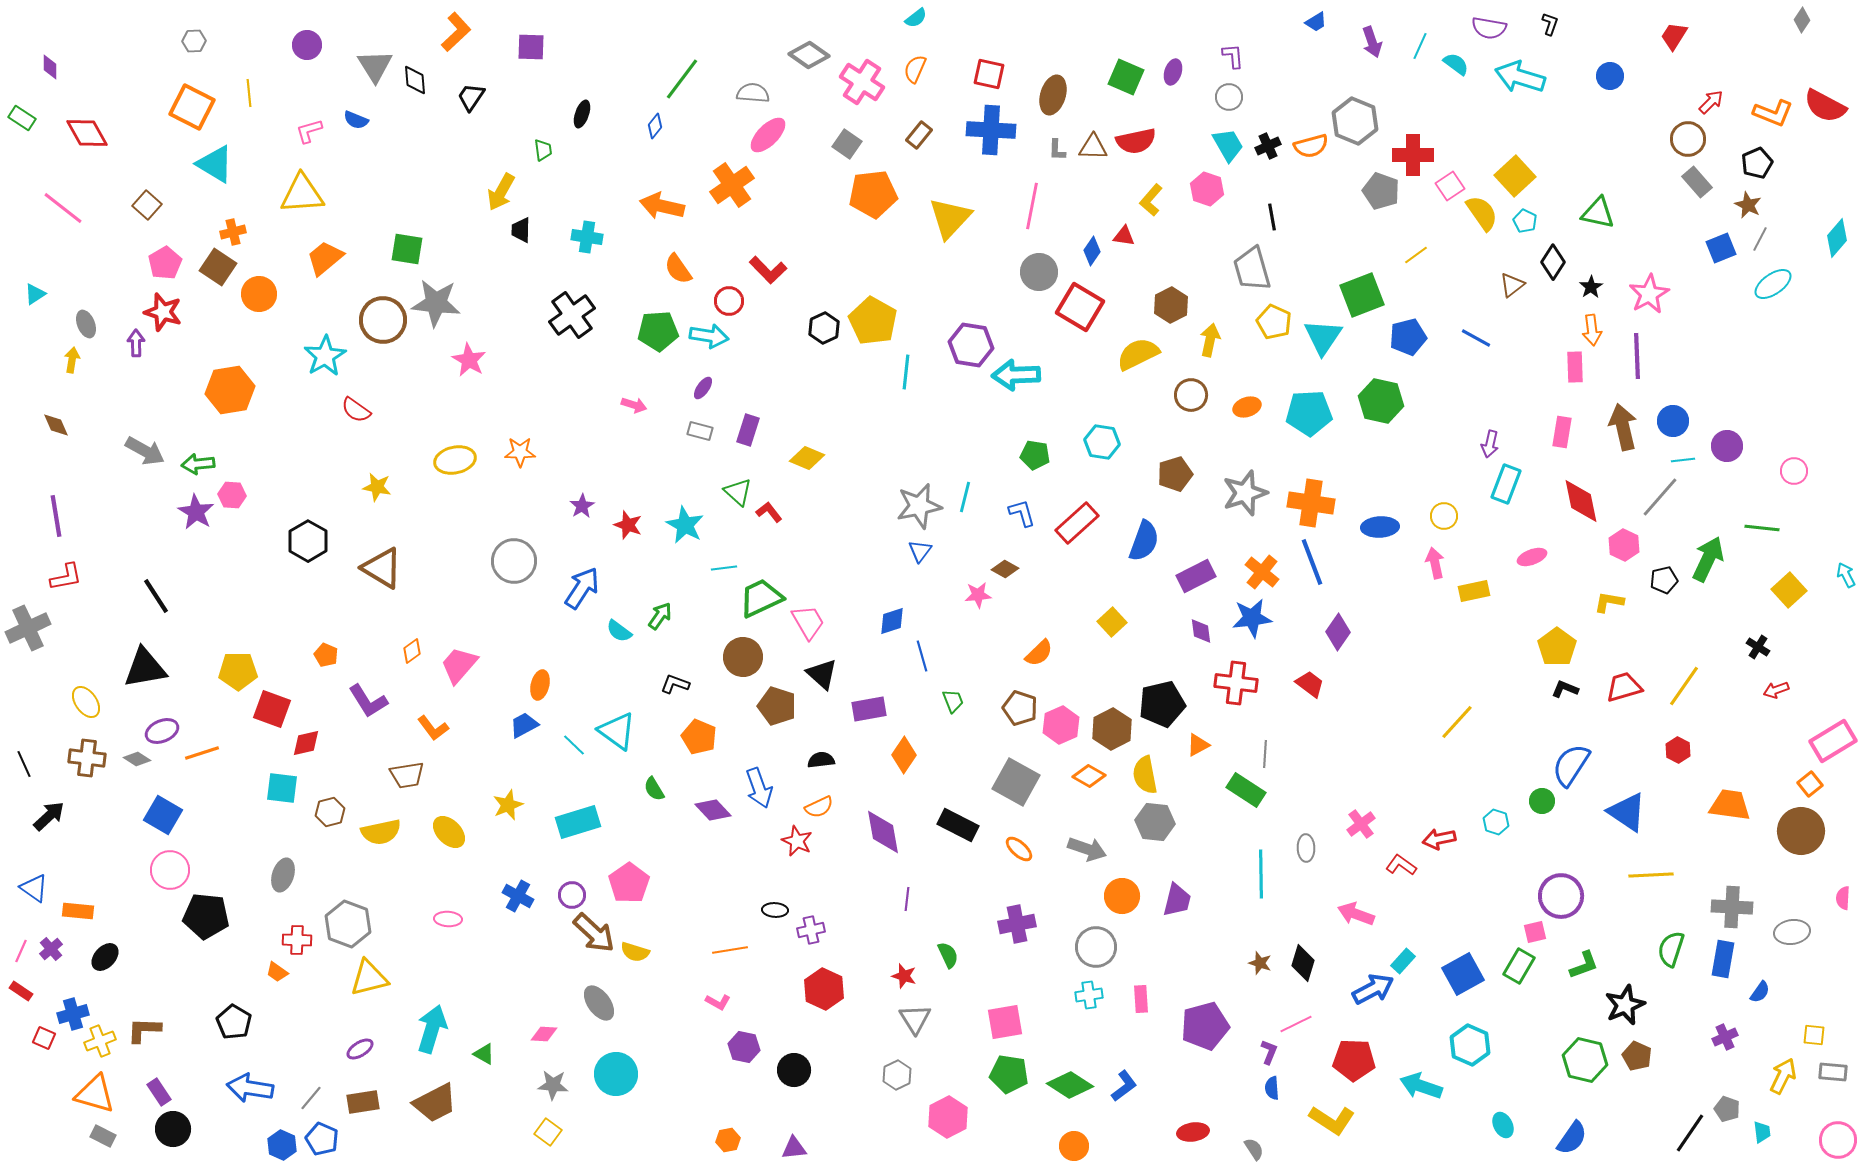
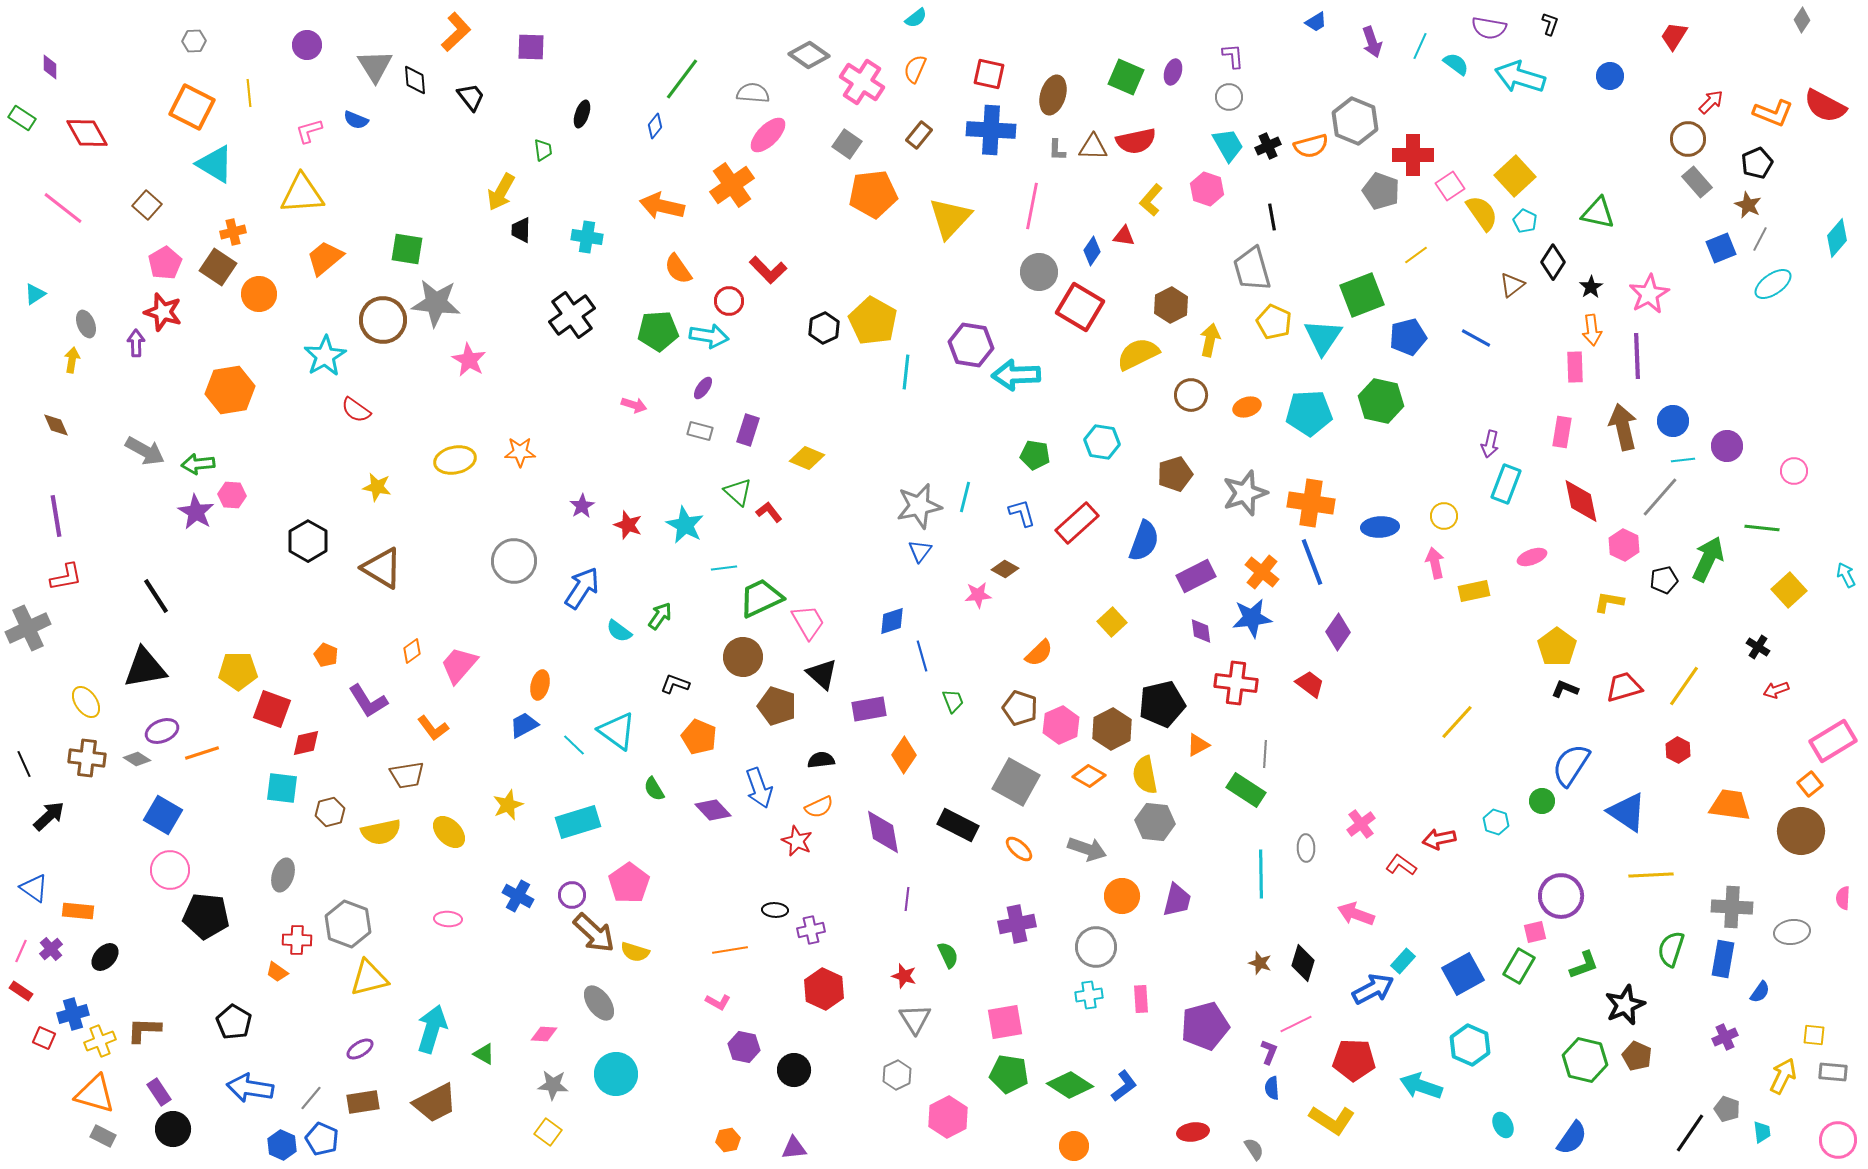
black trapezoid at (471, 97): rotated 108 degrees clockwise
